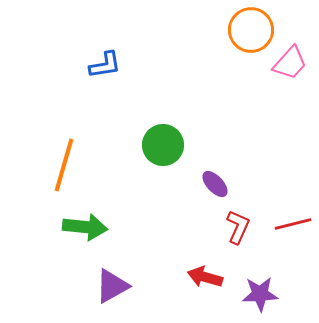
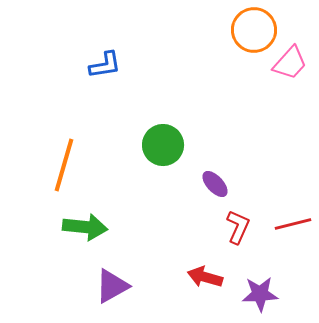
orange circle: moved 3 px right
